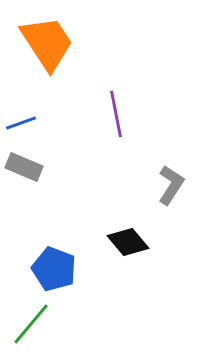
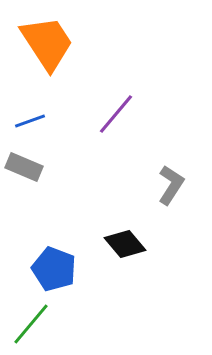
purple line: rotated 51 degrees clockwise
blue line: moved 9 px right, 2 px up
black diamond: moved 3 px left, 2 px down
